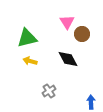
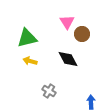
gray cross: rotated 24 degrees counterclockwise
